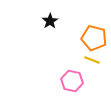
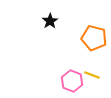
yellow line: moved 15 px down
pink hexagon: rotated 10 degrees clockwise
